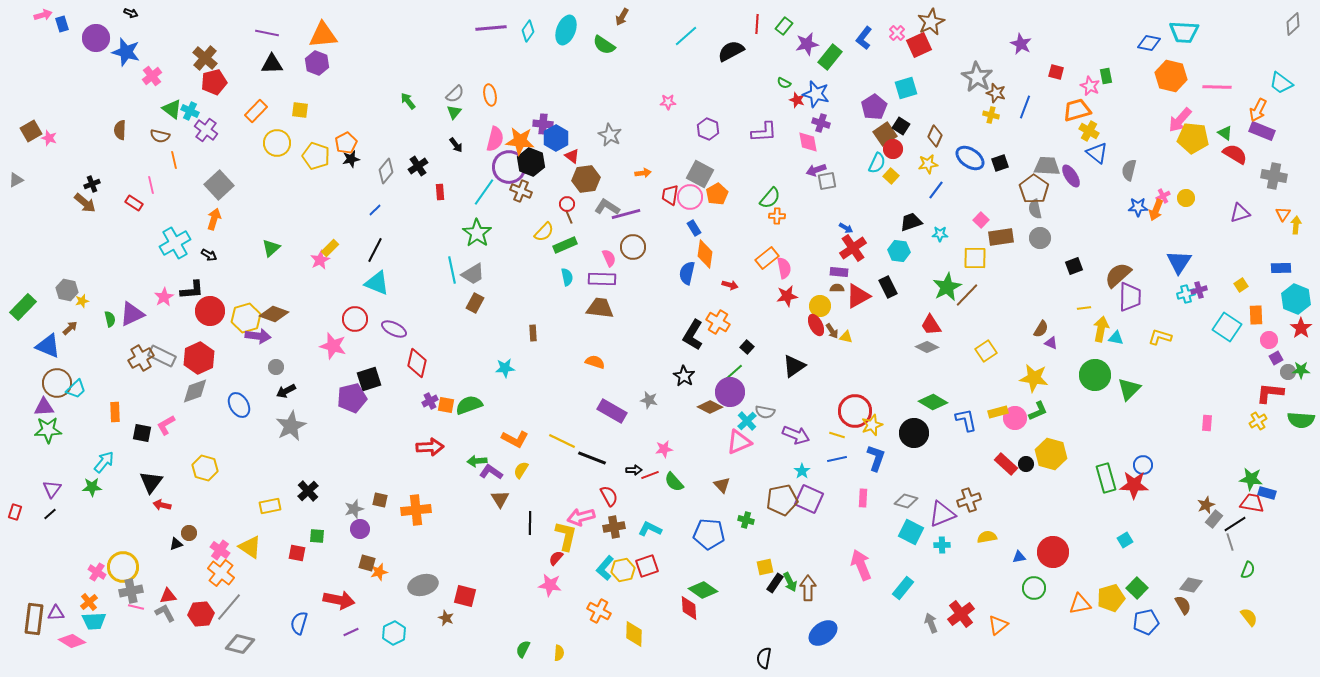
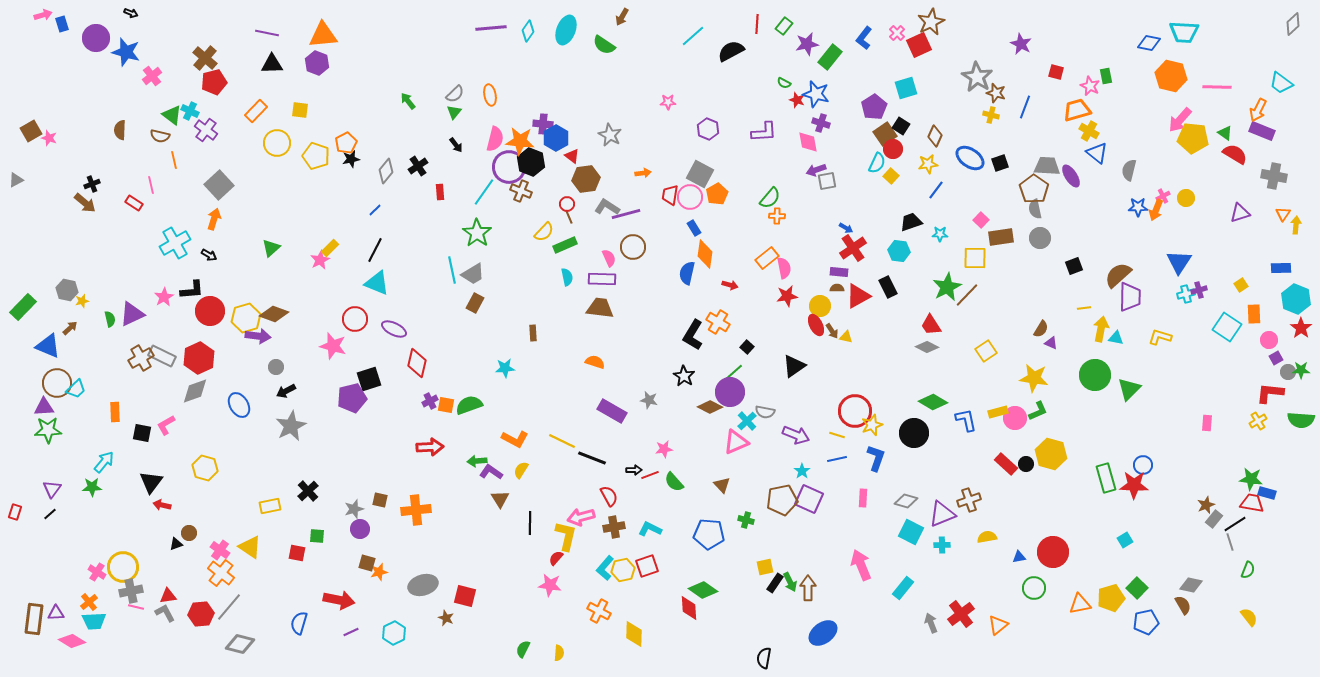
cyan line at (686, 36): moved 7 px right
green triangle at (172, 109): moved 6 px down
orange rectangle at (1256, 315): moved 2 px left, 1 px up
pink triangle at (739, 442): moved 3 px left
